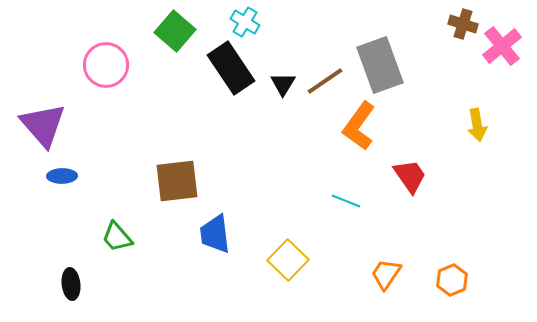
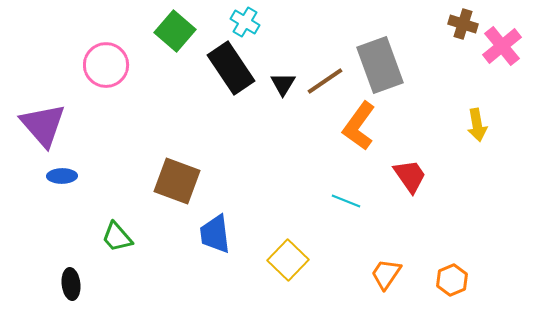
brown square: rotated 27 degrees clockwise
